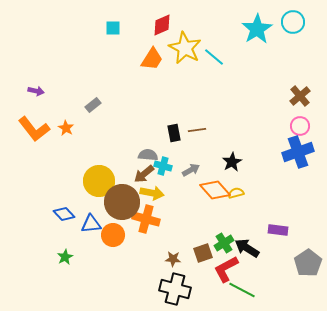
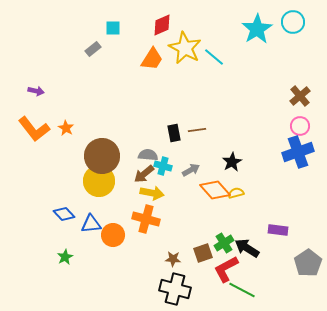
gray rectangle: moved 56 px up
brown circle: moved 20 px left, 46 px up
